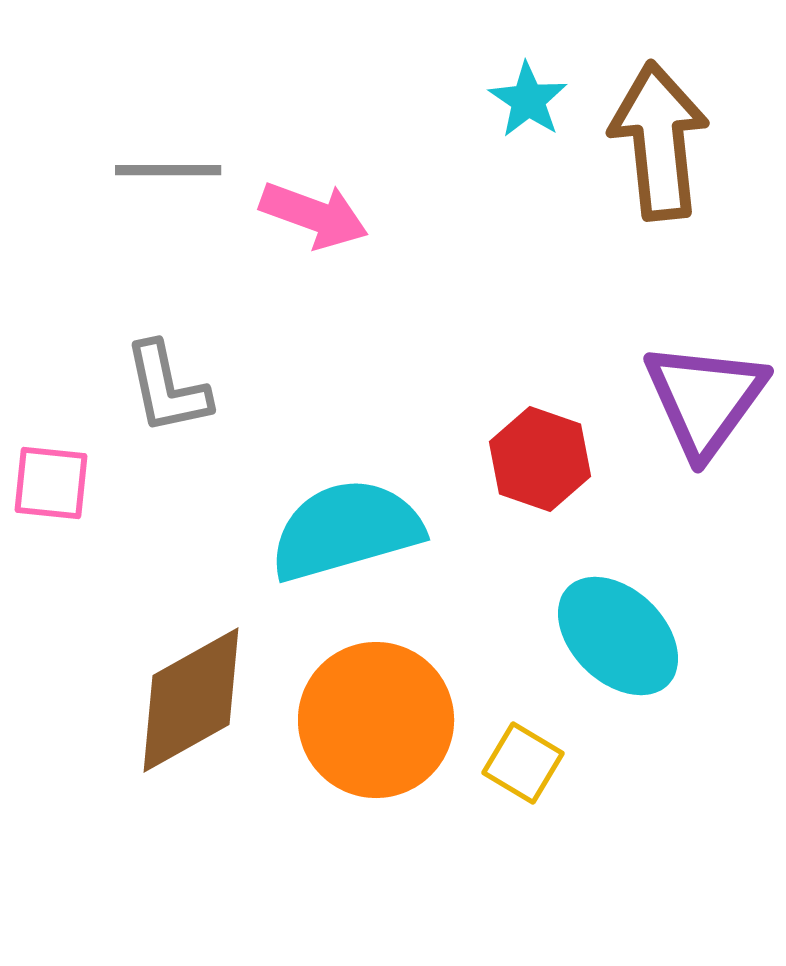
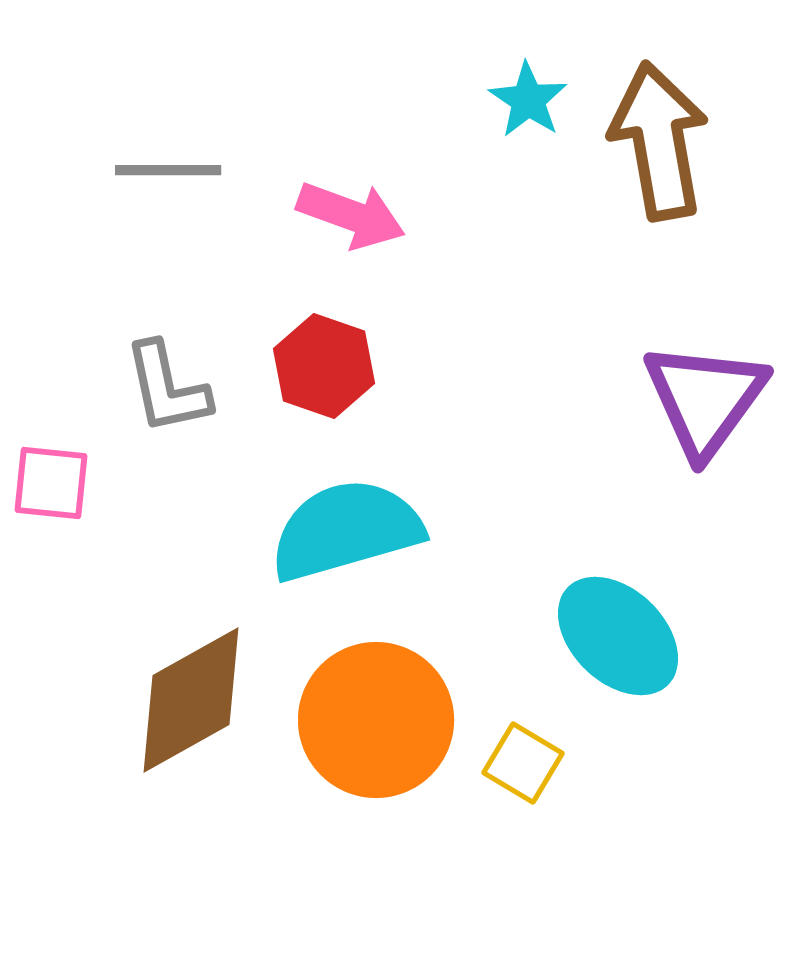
brown arrow: rotated 4 degrees counterclockwise
pink arrow: moved 37 px right
red hexagon: moved 216 px left, 93 px up
